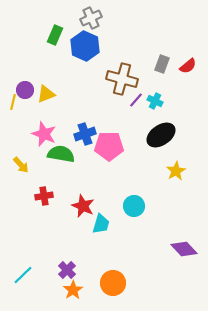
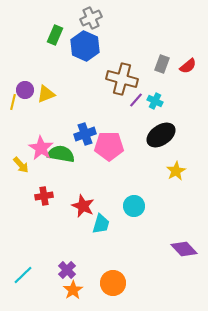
pink star: moved 3 px left, 14 px down; rotated 10 degrees clockwise
